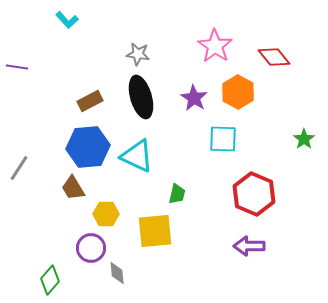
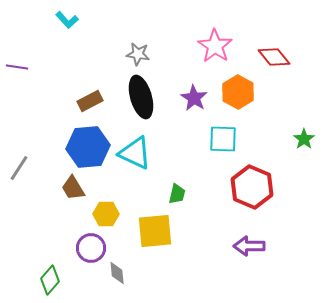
cyan triangle: moved 2 px left, 3 px up
red hexagon: moved 2 px left, 7 px up
